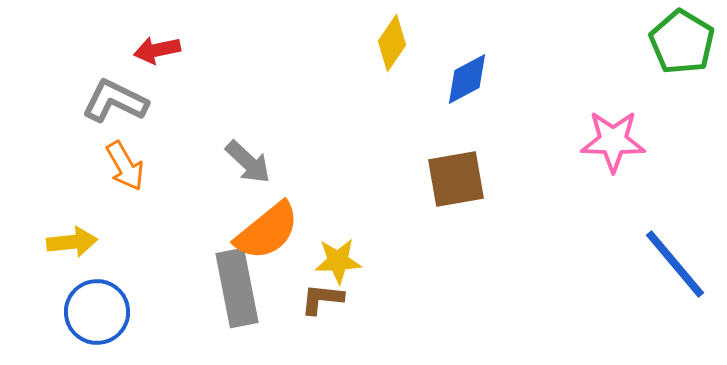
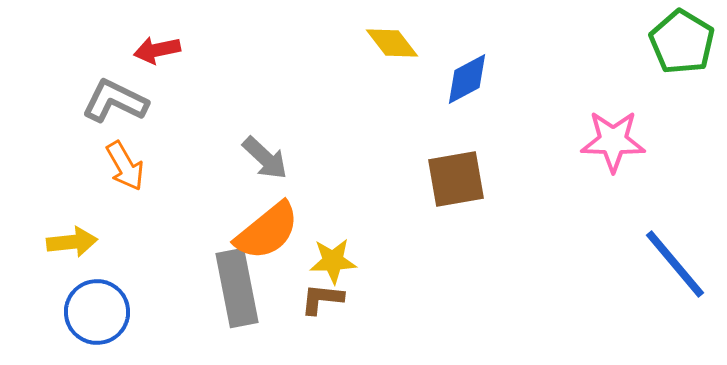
yellow diamond: rotated 72 degrees counterclockwise
gray arrow: moved 17 px right, 4 px up
yellow star: moved 5 px left
